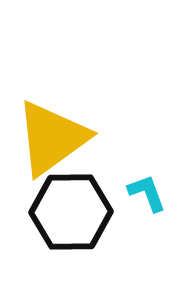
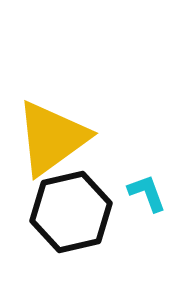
black hexagon: rotated 12 degrees counterclockwise
